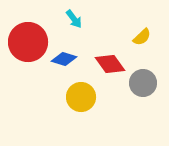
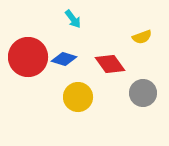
cyan arrow: moved 1 px left
yellow semicircle: rotated 24 degrees clockwise
red circle: moved 15 px down
gray circle: moved 10 px down
yellow circle: moved 3 px left
